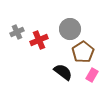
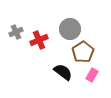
gray cross: moved 1 px left
